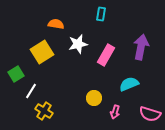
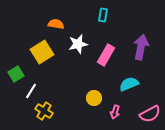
cyan rectangle: moved 2 px right, 1 px down
pink semicircle: rotated 45 degrees counterclockwise
